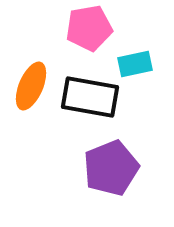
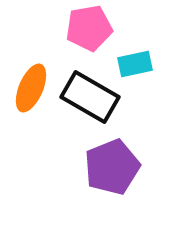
orange ellipse: moved 2 px down
black rectangle: rotated 20 degrees clockwise
purple pentagon: moved 1 px right, 1 px up
